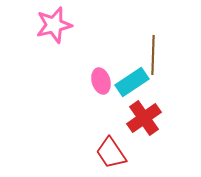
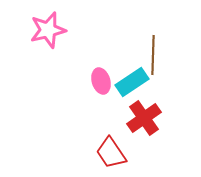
pink star: moved 6 px left, 5 px down
